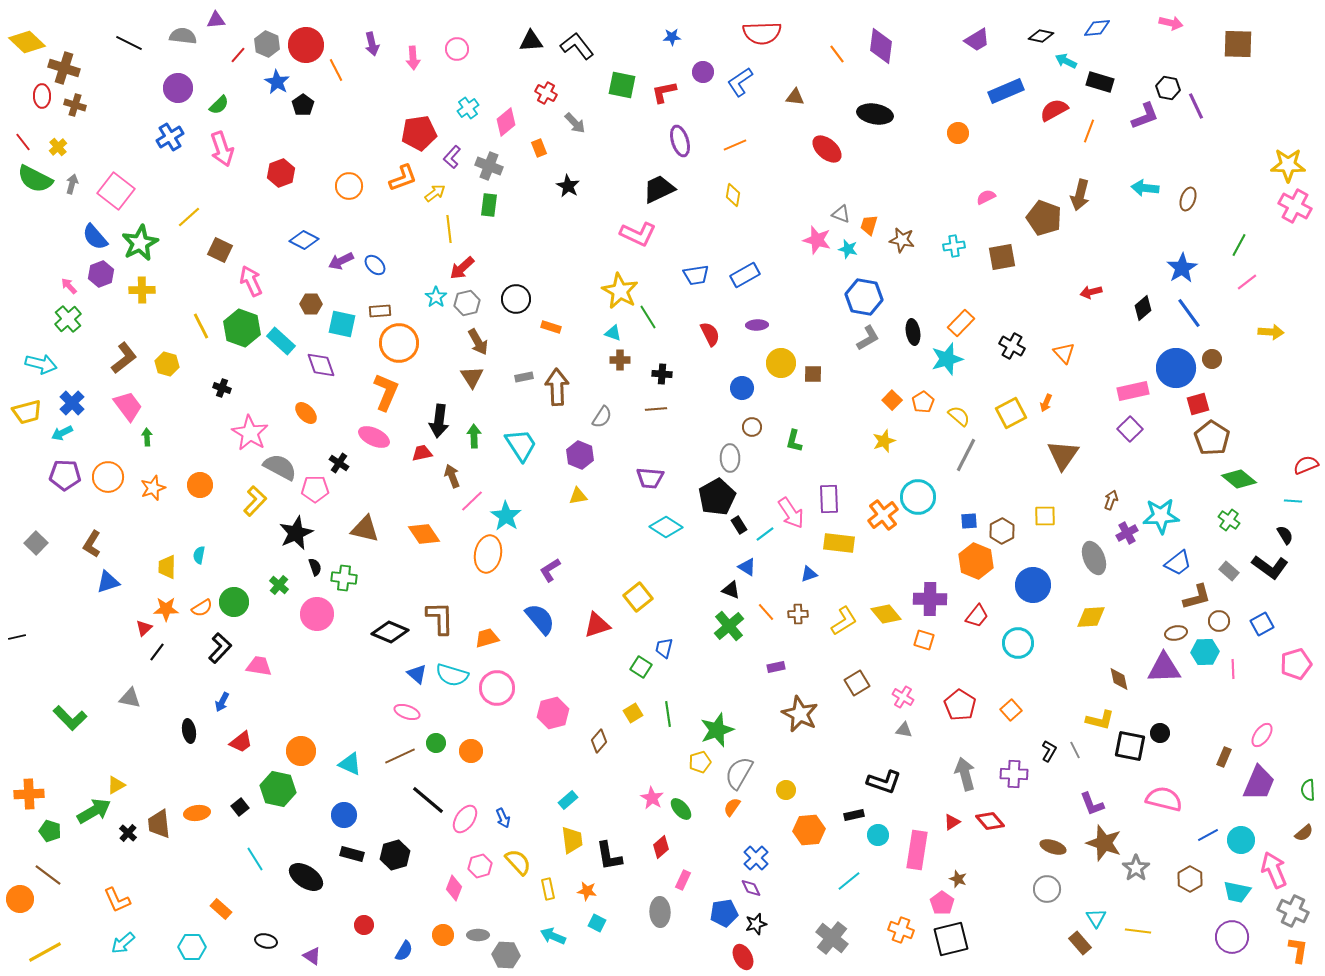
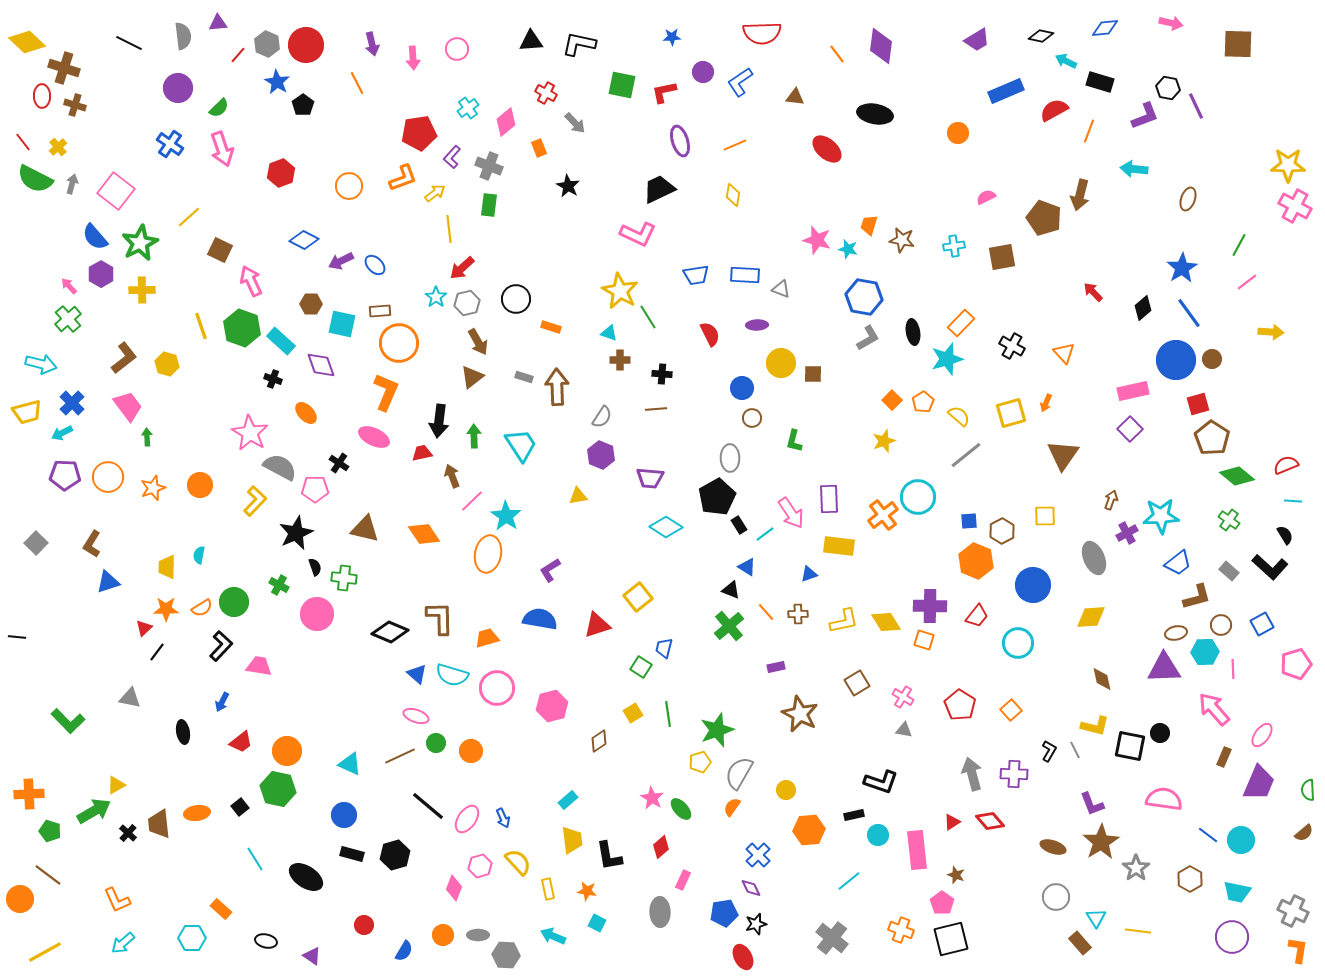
purple triangle at (216, 20): moved 2 px right, 3 px down
blue diamond at (1097, 28): moved 8 px right
gray semicircle at (183, 36): rotated 76 degrees clockwise
black L-shape at (577, 46): moved 2 px right, 2 px up; rotated 40 degrees counterclockwise
orange line at (336, 70): moved 21 px right, 13 px down
green semicircle at (219, 105): moved 3 px down
blue cross at (170, 137): moved 7 px down; rotated 24 degrees counterclockwise
cyan arrow at (1145, 188): moved 11 px left, 19 px up
gray triangle at (841, 214): moved 60 px left, 75 px down
purple hexagon at (101, 274): rotated 10 degrees counterclockwise
blue rectangle at (745, 275): rotated 32 degrees clockwise
red arrow at (1091, 292): moved 2 px right; rotated 60 degrees clockwise
yellow line at (201, 326): rotated 8 degrees clockwise
cyan triangle at (613, 333): moved 4 px left
blue circle at (1176, 368): moved 8 px up
brown triangle at (472, 377): rotated 25 degrees clockwise
gray rectangle at (524, 377): rotated 30 degrees clockwise
black cross at (222, 388): moved 51 px right, 9 px up
yellow square at (1011, 413): rotated 12 degrees clockwise
brown circle at (752, 427): moved 9 px up
purple hexagon at (580, 455): moved 21 px right
gray line at (966, 455): rotated 24 degrees clockwise
red semicircle at (1306, 465): moved 20 px left
green diamond at (1239, 479): moved 2 px left, 3 px up
yellow rectangle at (839, 543): moved 3 px down
black L-shape at (1270, 567): rotated 6 degrees clockwise
green cross at (279, 585): rotated 12 degrees counterclockwise
purple cross at (930, 599): moved 7 px down
yellow diamond at (886, 614): moved 8 px down; rotated 8 degrees clockwise
blue semicircle at (540, 619): rotated 40 degrees counterclockwise
yellow L-shape at (844, 621): rotated 20 degrees clockwise
brown circle at (1219, 621): moved 2 px right, 4 px down
black line at (17, 637): rotated 18 degrees clockwise
black L-shape at (220, 648): moved 1 px right, 2 px up
brown diamond at (1119, 679): moved 17 px left
pink ellipse at (407, 712): moved 9 px right, 4 px down
pink hexagon at (553, 713): moved 1 px left, 7 px up
green L-shape at (70, 718): moved 2 px left, 3 px down
yellow L-shape at (1100, 720): moved 5 px left, 6 px down
black ellipse at (189, 731): moved 6 px left, 1 px down
brown diamond at (599, 741): rotated 15 degrees clockwise
orange circle at (301, 751): moved 14 px left
gray arrow at (965, 774): moved 7 px right
black L-shape at (884, 782): moved 3 px left
pink semicircle at (1164, 799): rotated 6 degrees counterclockwise
black line at (428, 800): moved 6 px down
pink ellipse at (465, 819): moved 2 px right
blue line at (1208, 835): rotated 65 degrees clockwise
brown star at (1104, 843): moved 3 px left, 1 px up; rotated 21 degrees clockwise
pink rectangle at (917, 850): rotated 15 degrees counterclockwise
blue cross at (756, 858): moved 2 px right, 3 px up
pink arrow at (1274, 870): moved 60 px left, 161 px up; rotated 18 degrees counterclockwise
brown star at (958, 879): moved 2 px left, 4 px up
gray circle at (1047, 889): moved 9 px right, 8 px down
cyan hexagon at (192, 947): moved 9 px up
